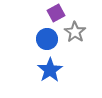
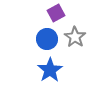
gray star: moved 5 px down
